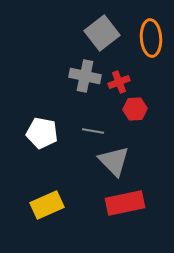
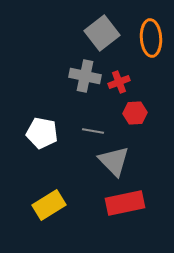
red hexagon: moved 4 px down
yellow rectangle: moved 2 px right; rotated 8 degrees counterclockwise
